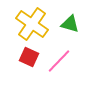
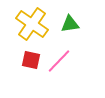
green triangle: rotated 24 degrees counterclockwise
red square: moved 2 px right, 3 px down; rotated 12 degrees counterclockwise
